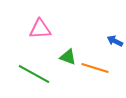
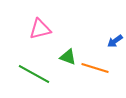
pink triangle: rotated 10 degrees counterclockwise
blue arrow: rotated 63 degrees counterclockwise
